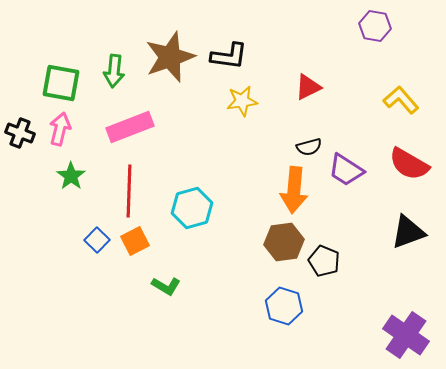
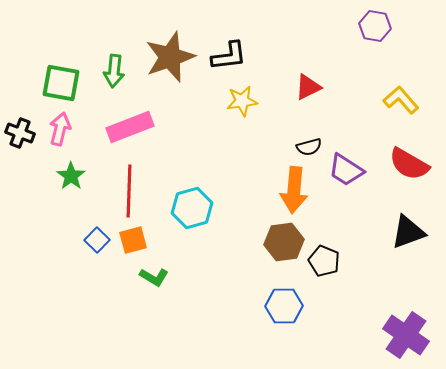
black L-shape: rotated 15 degrees counterclockwise
orange square: moved 2 px left, 1 px up; rotated 12 degrees clockwise
green L-shape: moved 12 px left, 9 px up
blue hexagon: rotated 18 degrees counterclockwise
